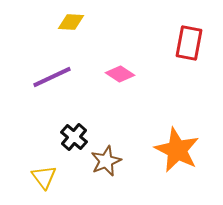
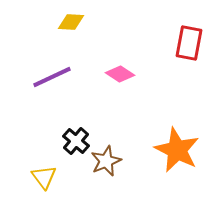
black cross: moved 2 px right, 4 px down
